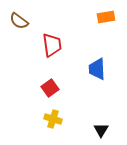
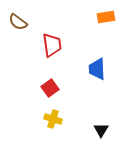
brown semicircle: moved 1 px left, 1 px down
